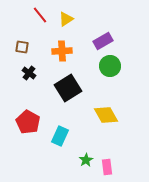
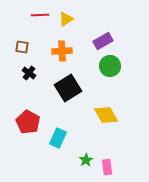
red line: rotated 54 degrees counterclockwise
cyan rectangle: moved 2 px left, 2 px down
